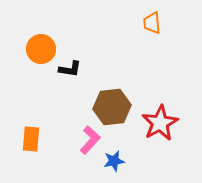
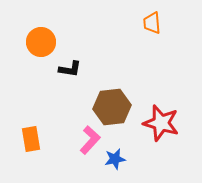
orange circle: moved 7 px up
red star: moved 1 px right; rotated 27 degrees counterclockwise
orange rectangle: rotated 15 degrees counterclockwise
blue star: moved 1 px right, 2 px up
